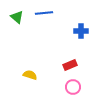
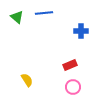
yellow semicircle: moved 3 px left, 5 px down; rotated 40 degrees clockwise
